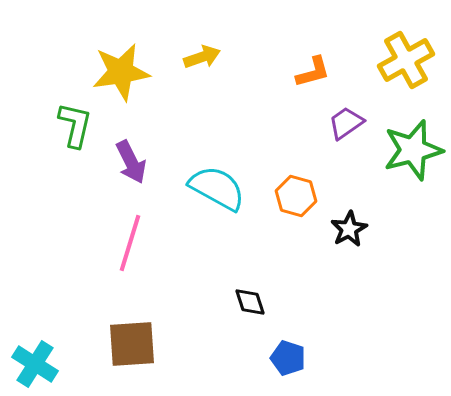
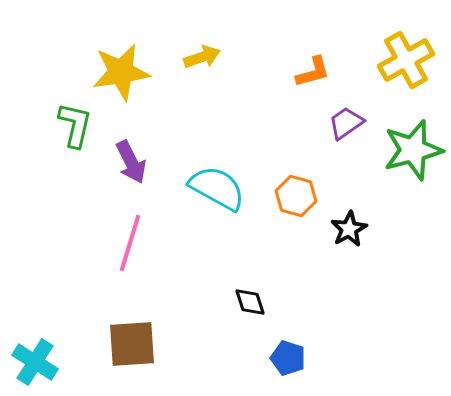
cyan cross: moved 2 px up
